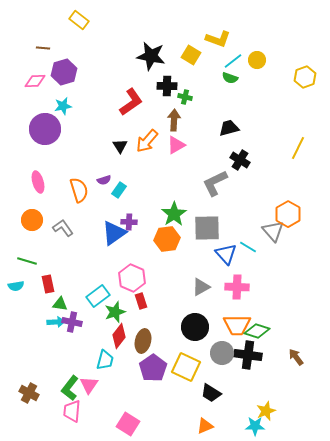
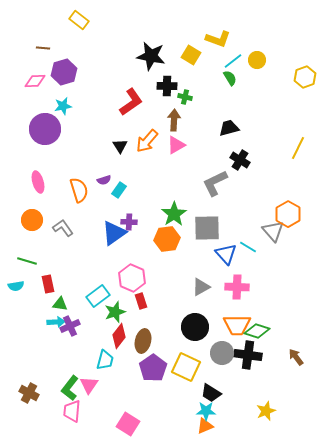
green semicircle at (230, 78): rotated 140 degrees counterclockwise
purple cross at (72, 322): moved 2 px left, 4 px down; rotated 36 degrees counterclockwise
cyan star at (255, 426): moved 49 px left, 15 px up
